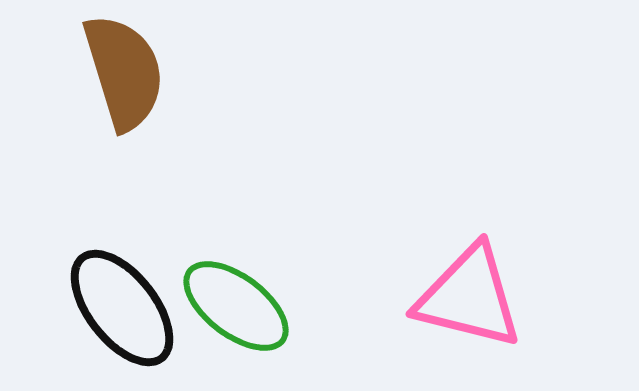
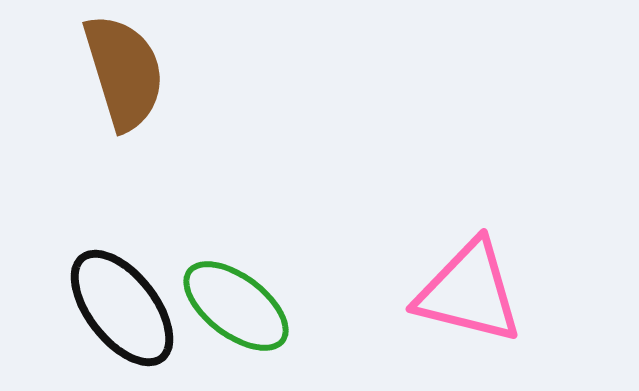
pink triangle: moved 5 px up
